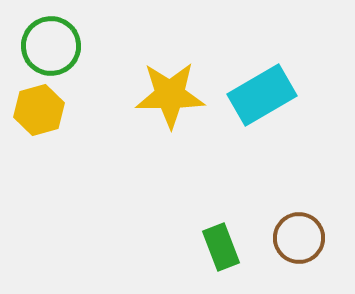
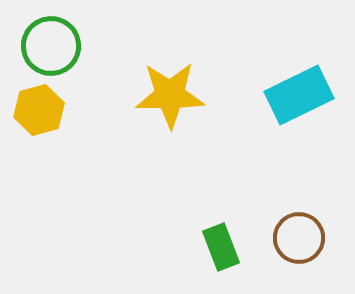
cyan rectangle: moved 37 px right; rotated 4 degrees clockwise
